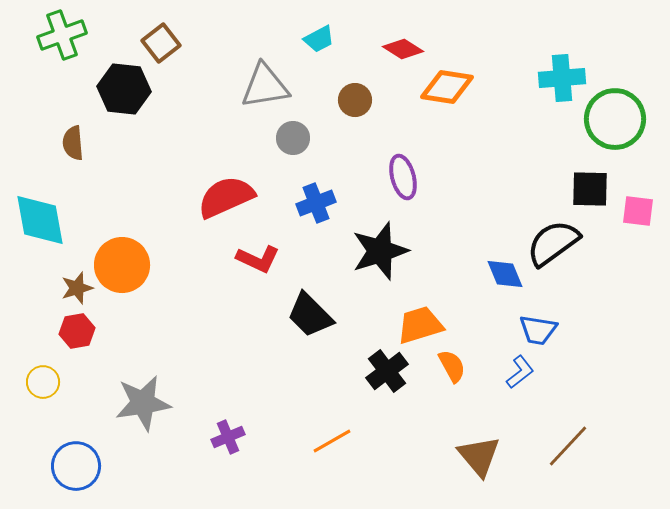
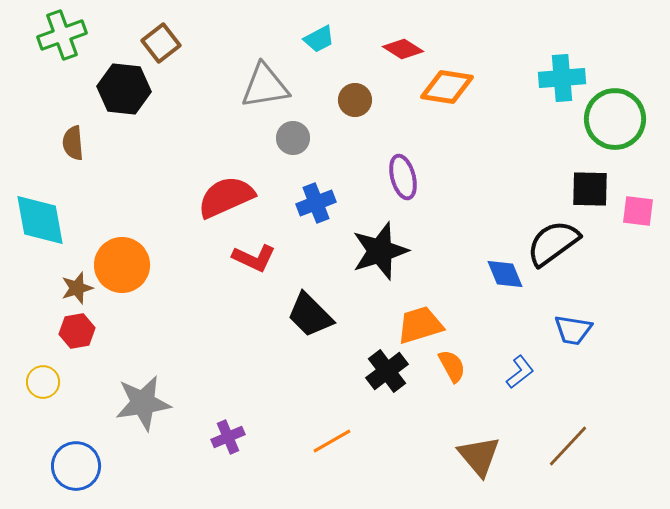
red L-shape: moved 4 px left, 1 px up
blue trapezoid: moved 35 px right
